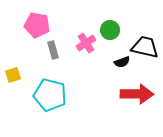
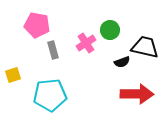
cyan pentagon: rotated 20 degrees counterclockwise
